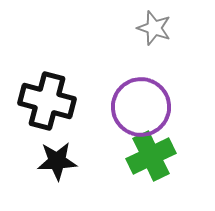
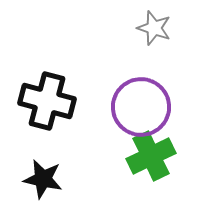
black star: moved 14 px left, 18 px down; rotated 15 degrees clockwise
